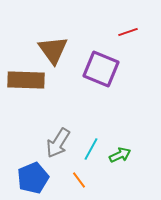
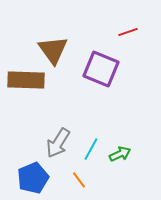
green arrow: moved 1 px up
